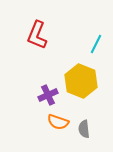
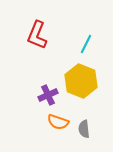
cyan line: moved 10 px left
